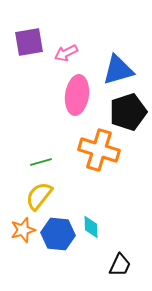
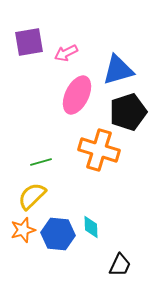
pink ellipse: rotated 18 degrees clockwise
yellow semicircle: moved 7 px left; rotated 8 degrees clockwise
